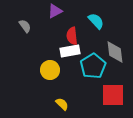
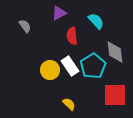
purple triangle: moved 4 px right, 2 px down
white rectangle: moved 15 px down; rotated 66 degrees clockwise
red square: moved 2 px right
yellow semicircle: moved 7 px right
